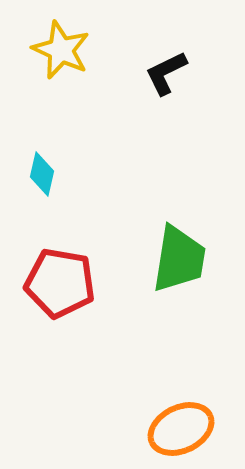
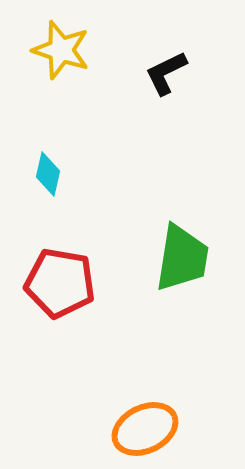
yellow star: rotated 6 degrees counterclockwise
cyan diamond: moved 6 px right
green trapezoid: moved 3 px right, 1 px up
orange ellipse: moved 36 px left
